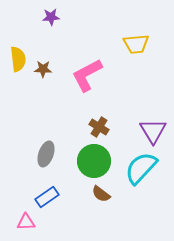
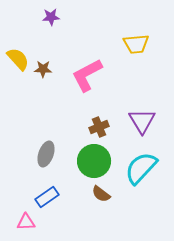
yellow semicircle: rotated 35 degrees counterclockwise
brown cross: rotated 36 degrees clockwise
purple triangle: moved 11 px left, 10 px up
